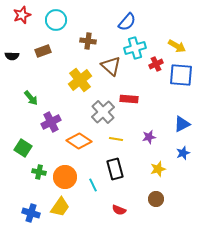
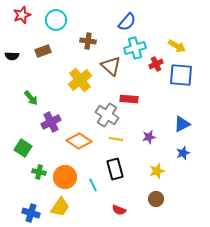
gray cross: moved 4 px right, 3 px down; rotated 15 degrees counterclockwise
yellow star: moved 1 px left, 2 px down
